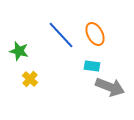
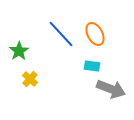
blue line: moved 1 px up
green star: rotated 24 degrees clockwise
gray arrow: moved 1 px right, 2 px down
